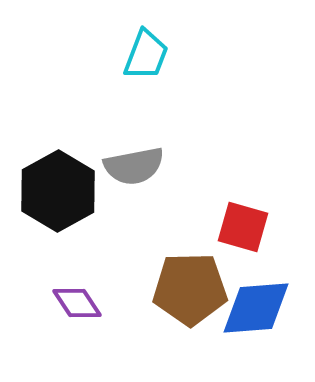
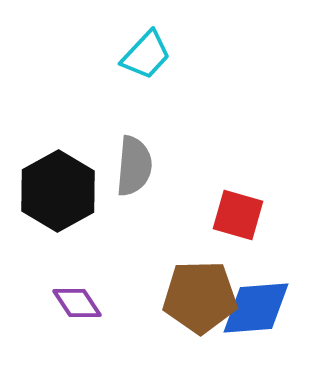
cyan trapezoid: rotated 22 degrees clockwise
gray semicircle: rotated 74 degrees counterclockwise
red square: moved 5 px left, 12 px up
brown pentagon: moved 10 px right, 8 px down
